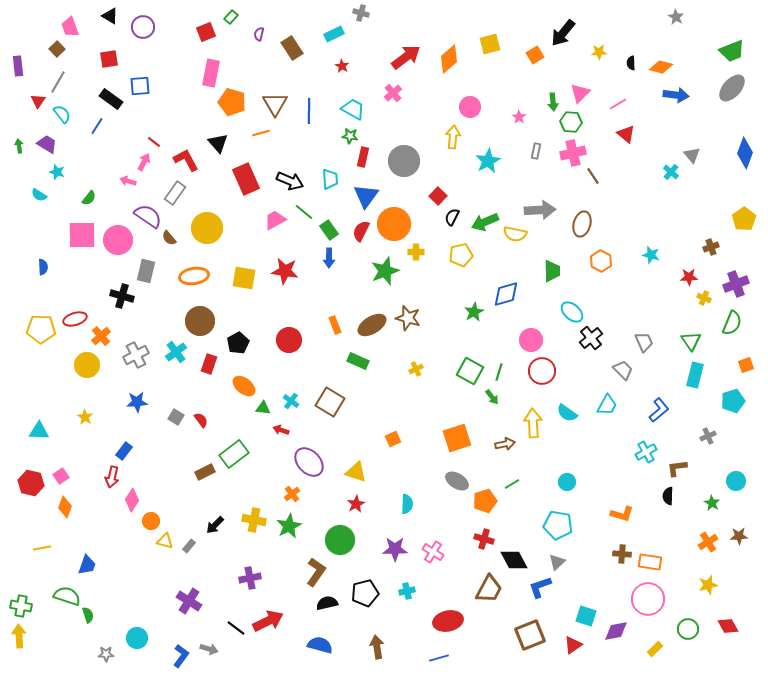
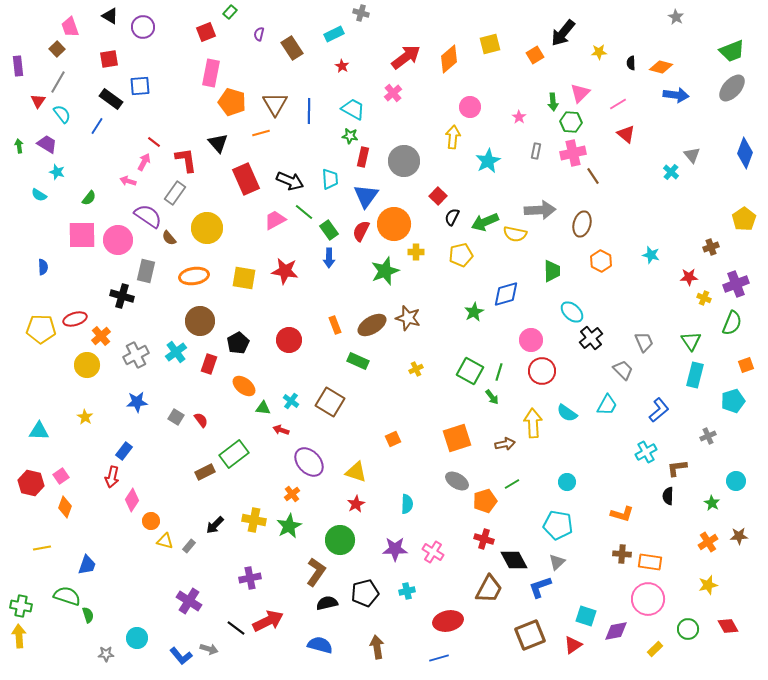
green rectangle at (231, 17): moved 1 px left, 5 px up
red L-shape at (186, 160): rotated 20 degrees clockwise
blue L-shape at (181, 656): rotated 105 degrees clockwise
